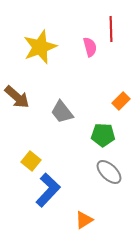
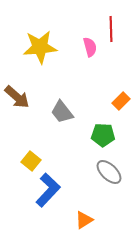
yellow star: rotated 16 degrees clockwise
